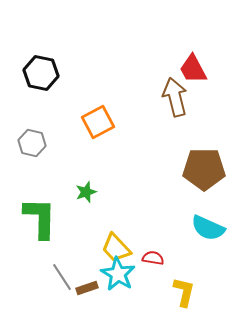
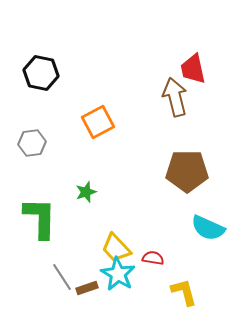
red trapezoid: rotated 16 degrees clockwise
gray hexagon: rotated 20 degrees counterclockwise
brown pentagon: moved 17 px left, 2 px down
yellow L-shape: rotated 28 degrees counterclockwise
